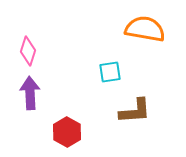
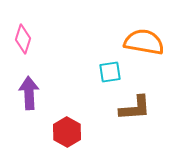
orange semicircle: moved 1 px left, 13 px down
pink diamond: moved 5 px left, 12 px up
purple arrow: moved 1 px left
brown L-shape: moved 3 px up
